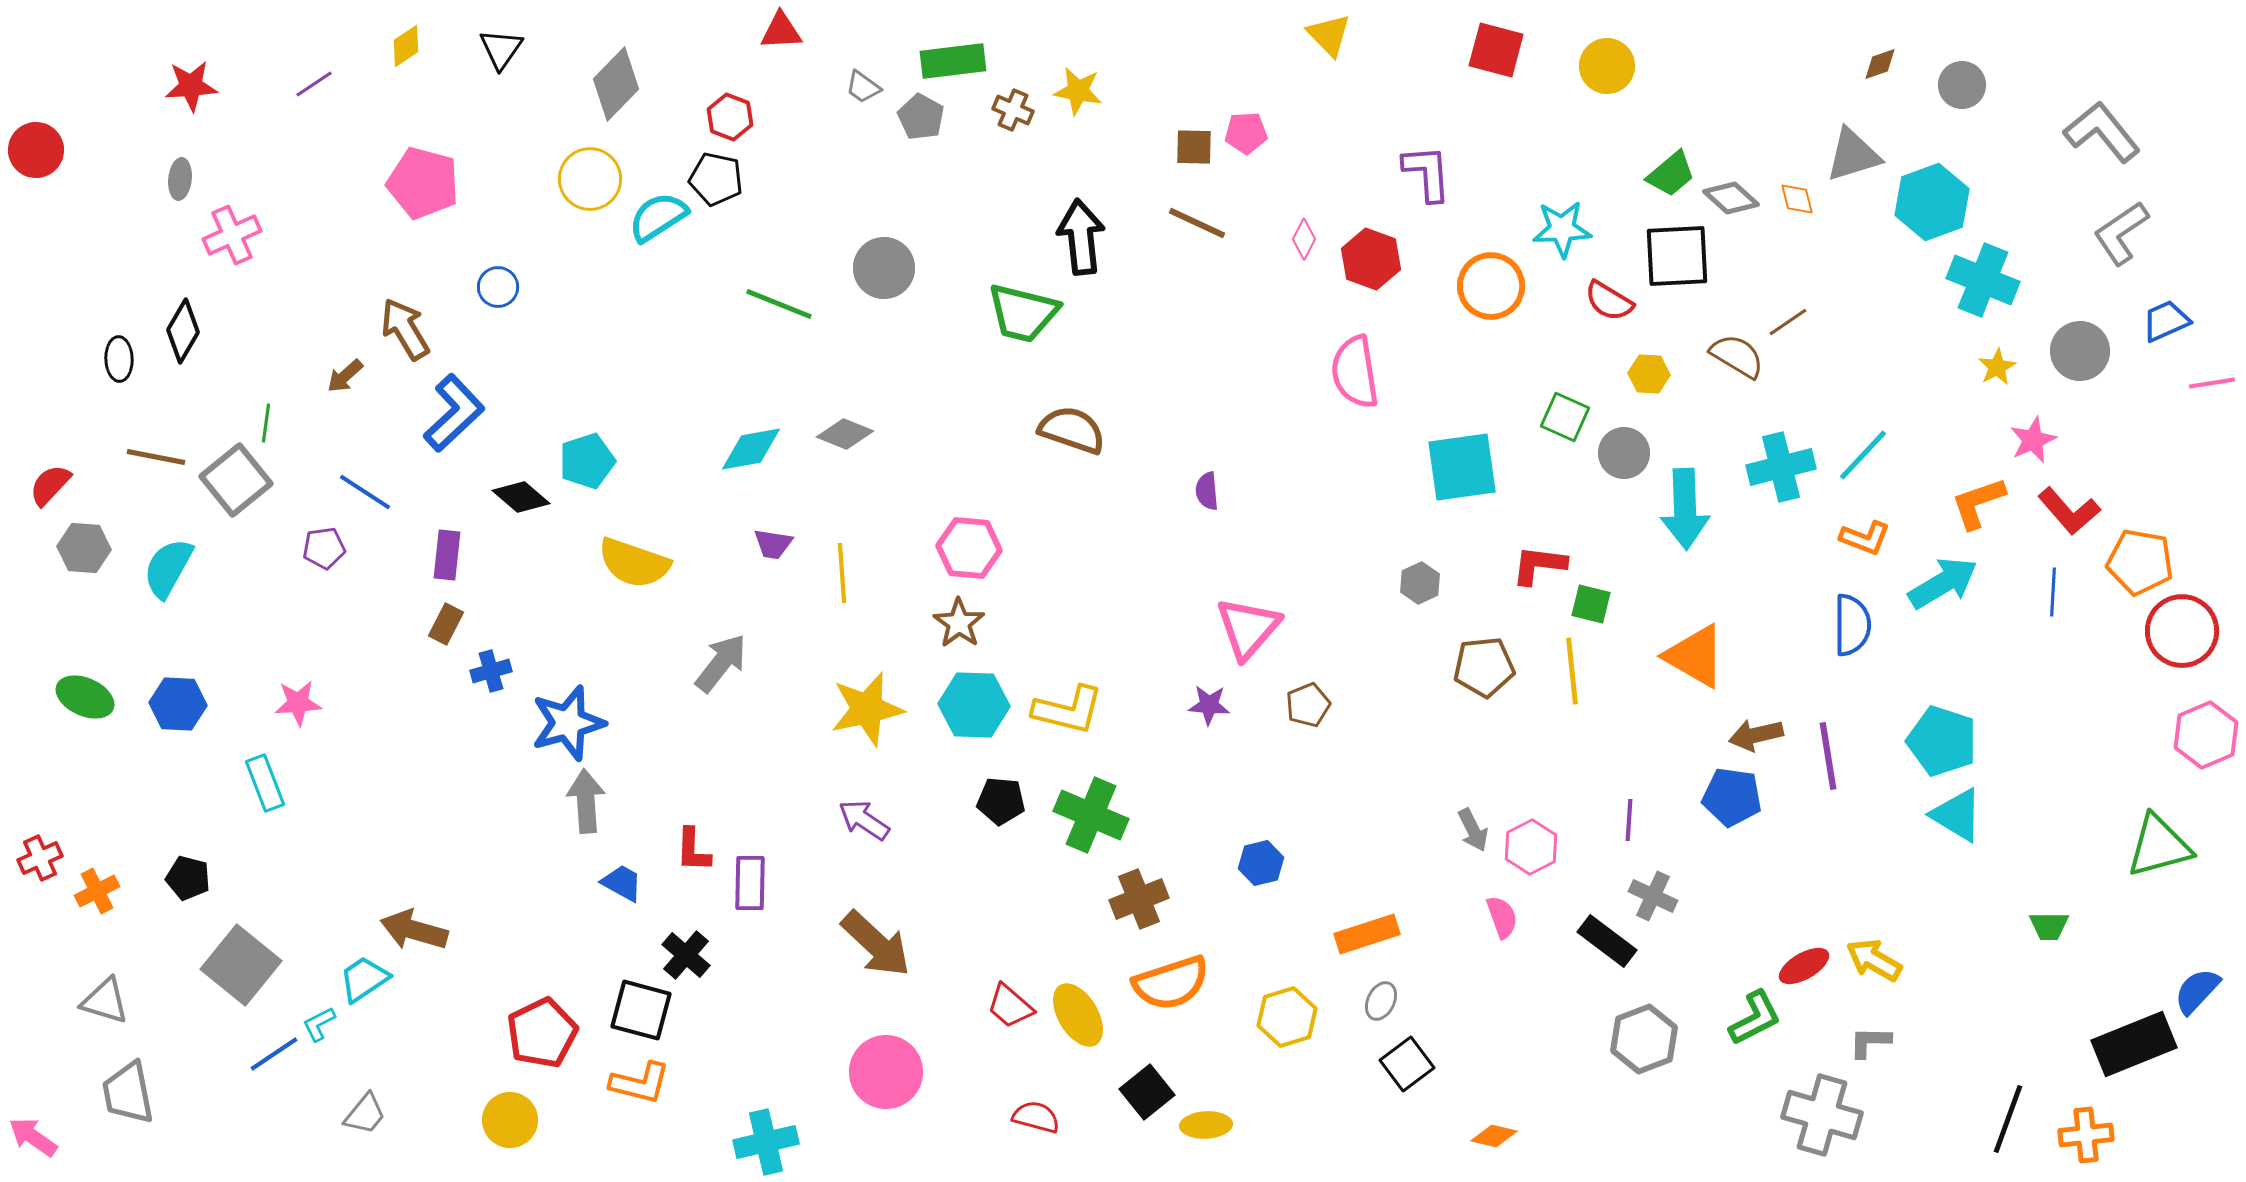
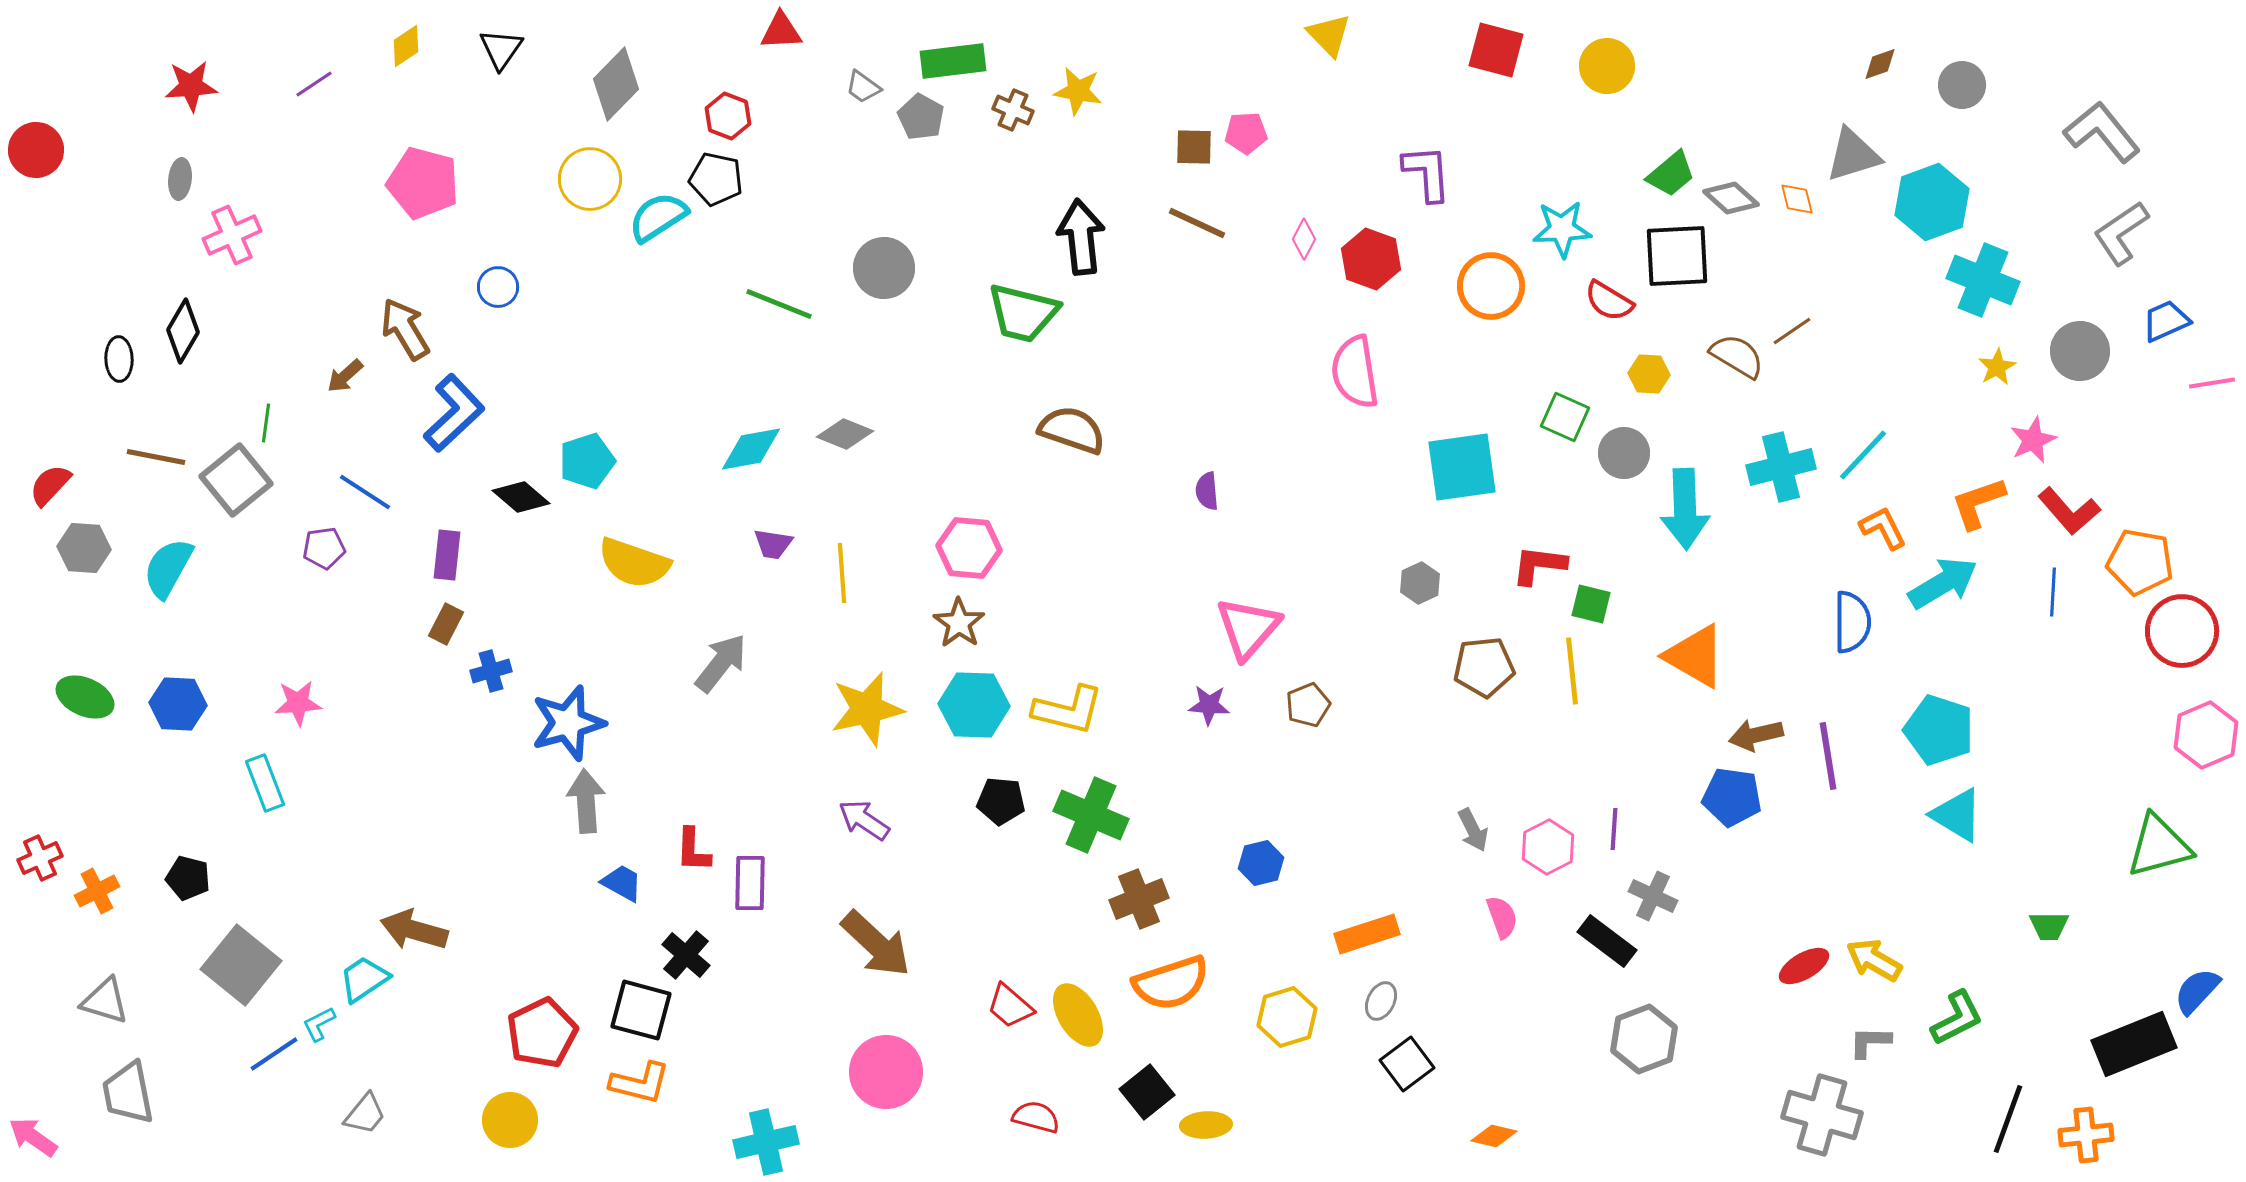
red hexagon at (730, 117): moved 2 px left, 1 px up
brown line at (1788, 322): moved 4 px right, 9 px down
orange L-shape at (1865, 538): moved 18 px right, 10 px up; rotated 138 degrees counterclockwise
blue semicircle at (1852, 625): moved 3 px up
cyan pentagon at (1942, 741): moved 3 px left, 11 px up
purple line at (1629, 820): moved 15 px left, 9 px down
pink hexagon at (1531, 847): moved 17 px right
green L-shape at (1755, 1018): moved 202 px right
